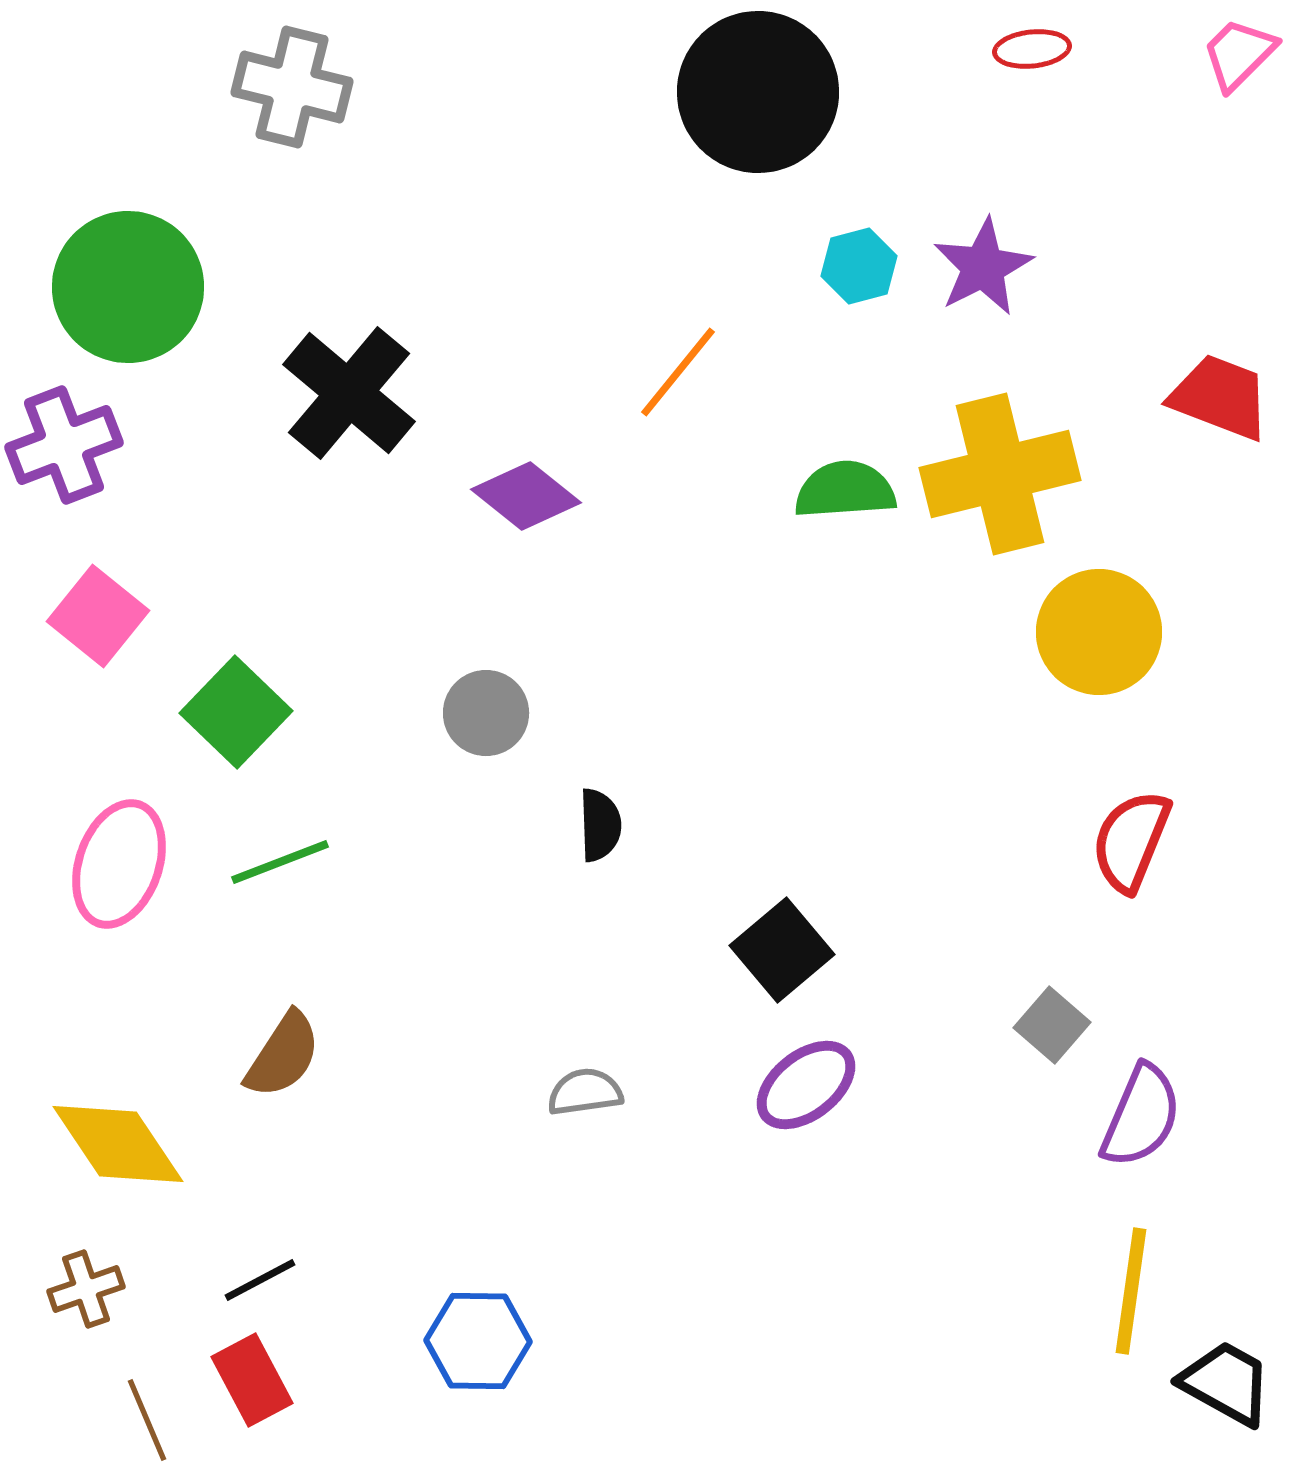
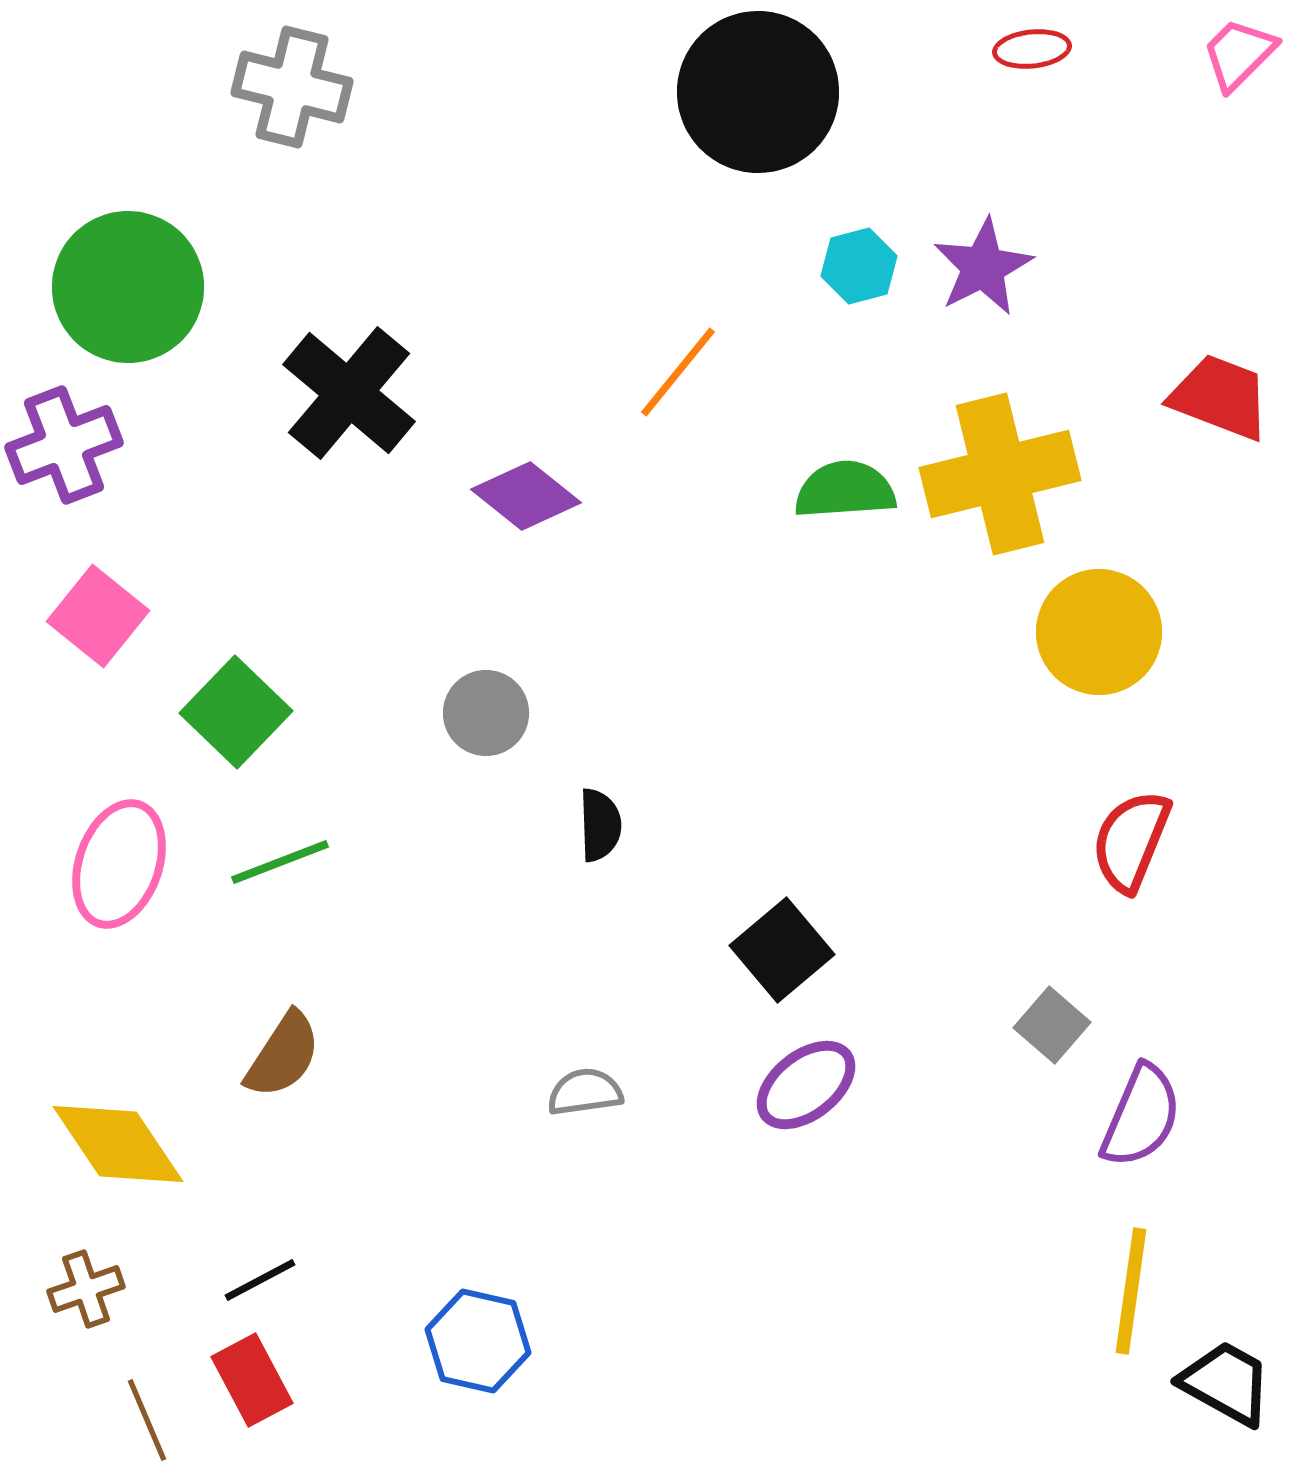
blue hexagon: rotated 12 degrees clockwise
